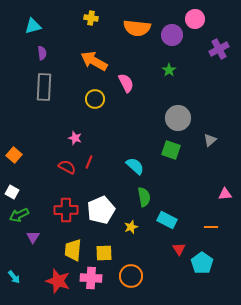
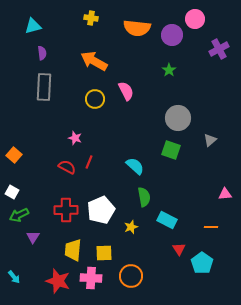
pink semicircle: moved 8 px down
